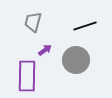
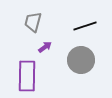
purple arrow: moved 3 px up
gray circle: moved 5 px right
